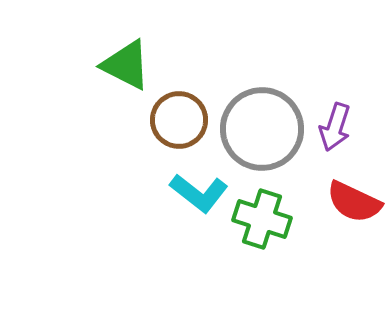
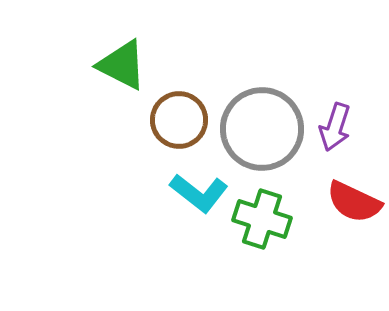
green triangle: moved 4 px left
